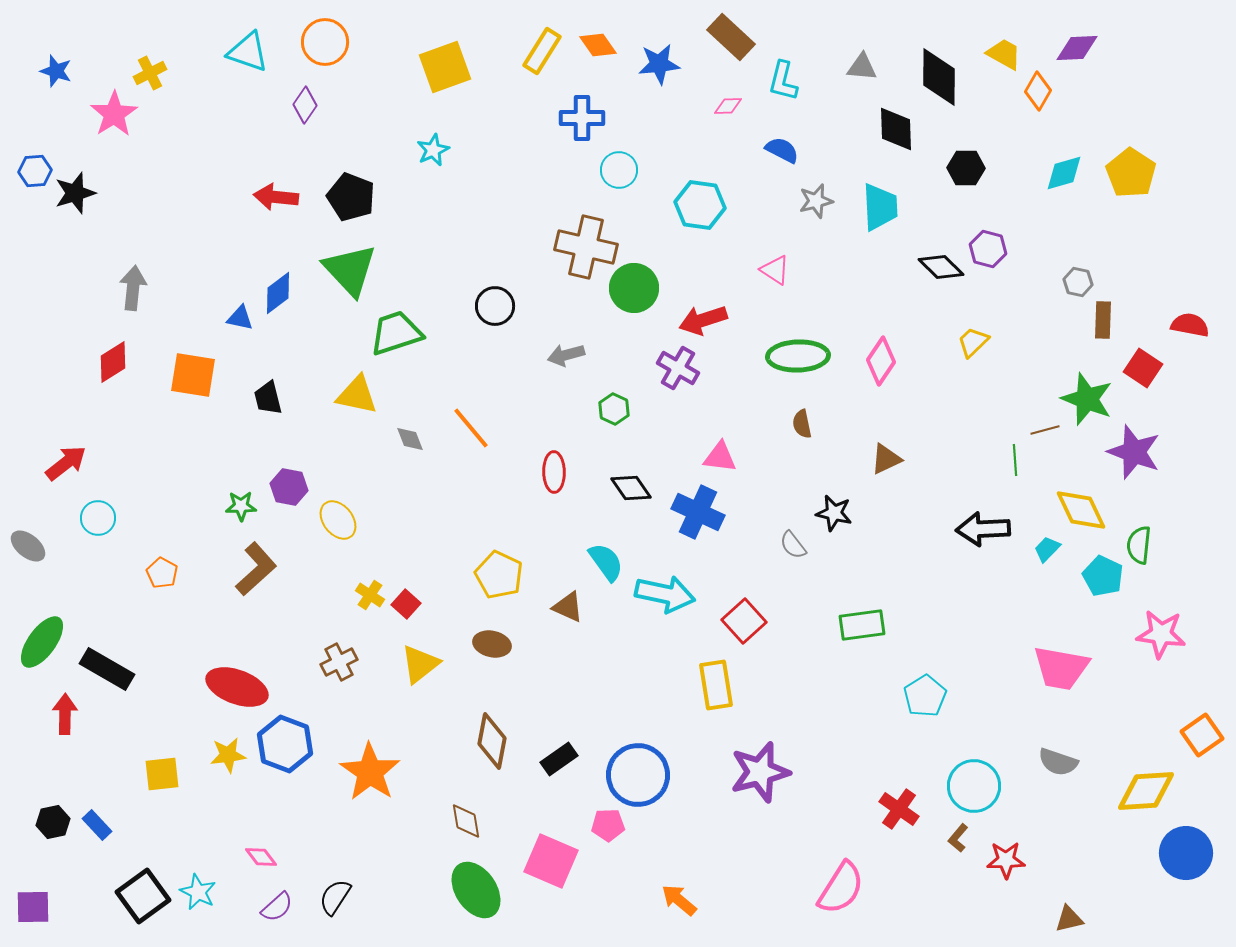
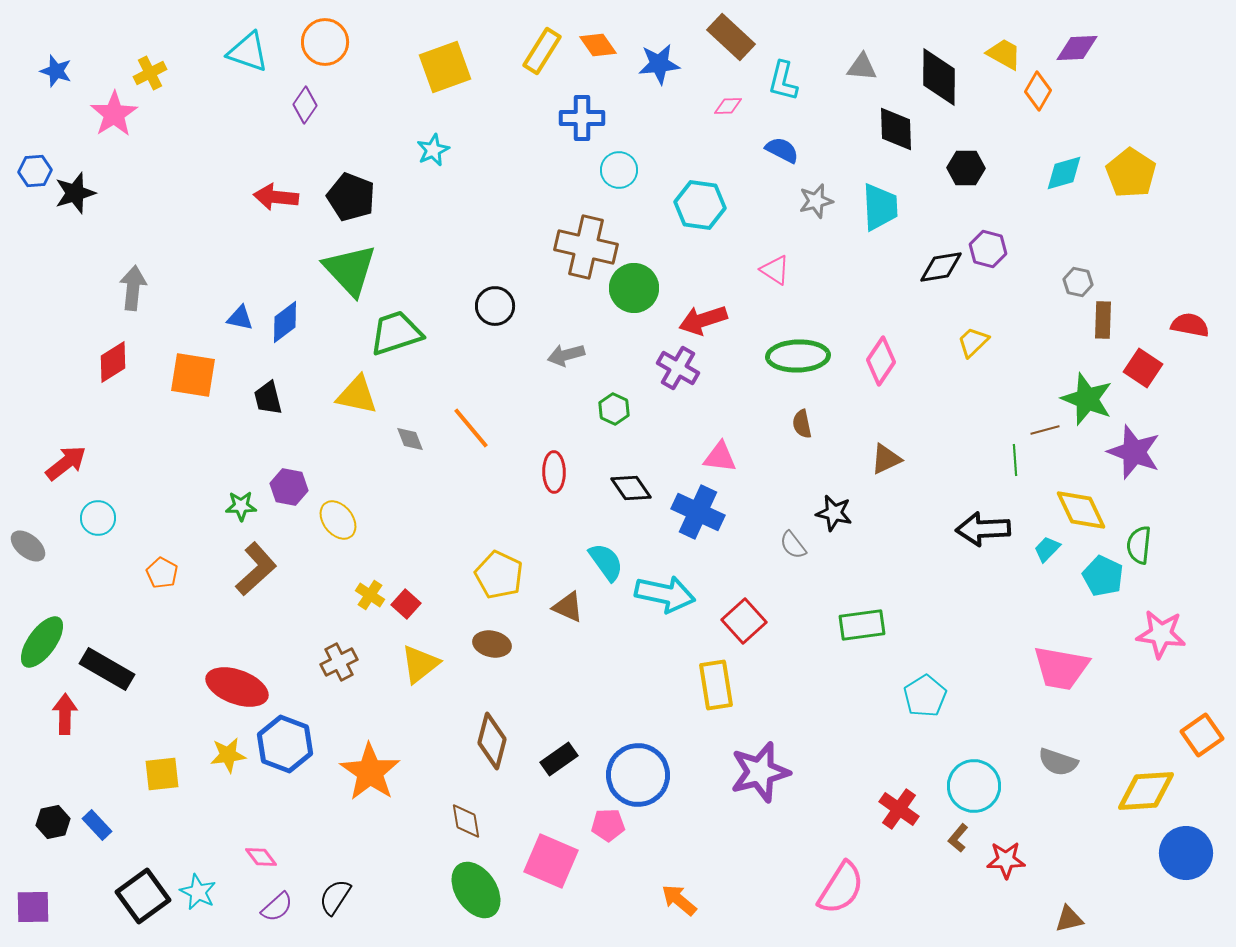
black diamond at (941, 267): rotated 54 degrees counterclockwise
blue diamond at (278, 293): moved 7 px right, 29 px down
brown diamond at (492, 741): rotated 4 degrees clockwise
